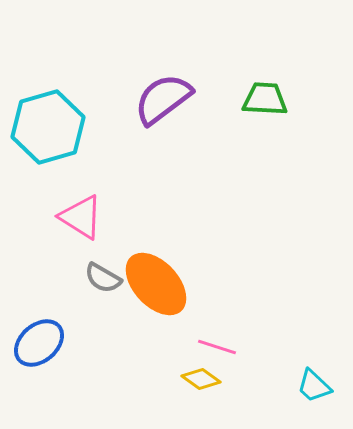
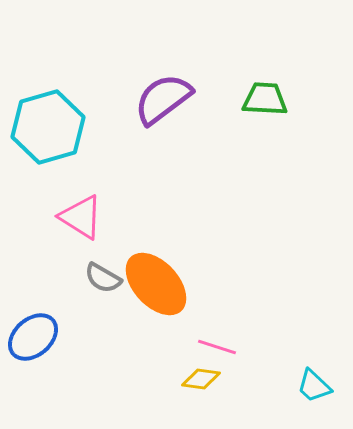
blue ellipse: moved 6 px left, 6 px up
yellow diamond: rotated 27 degrees counterclockwise
